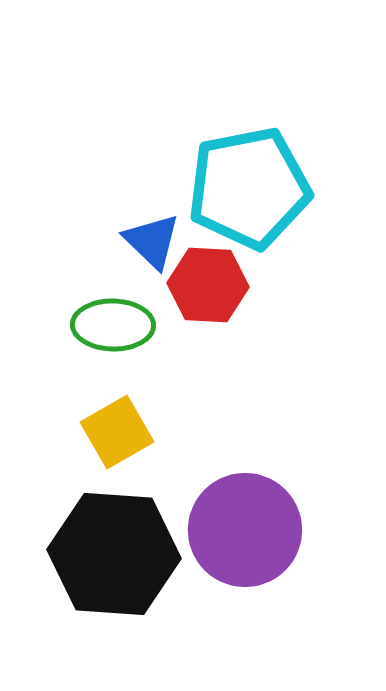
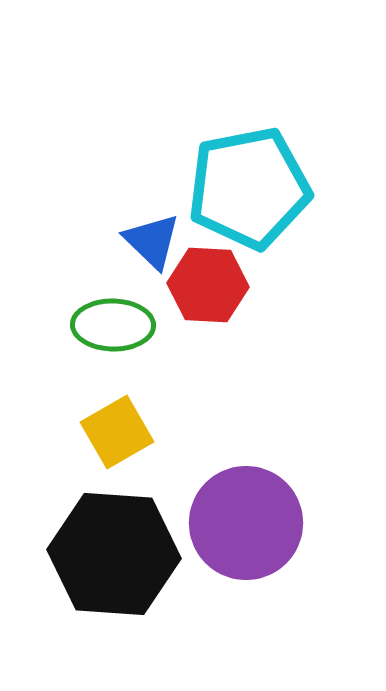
purple circle: moved 1 px right, 7 px up
